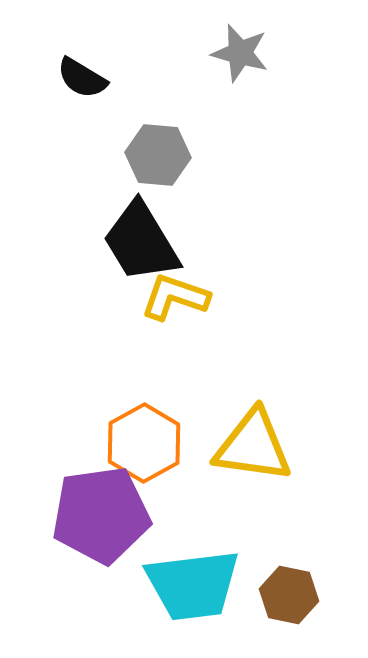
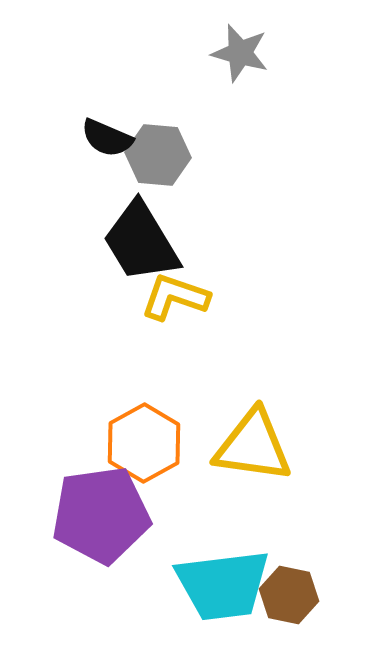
black semicircle: moved 25 px right, 60 px down; rotated 8 degrees counterclockwise
cyan trapezoid: moved 30 px right
